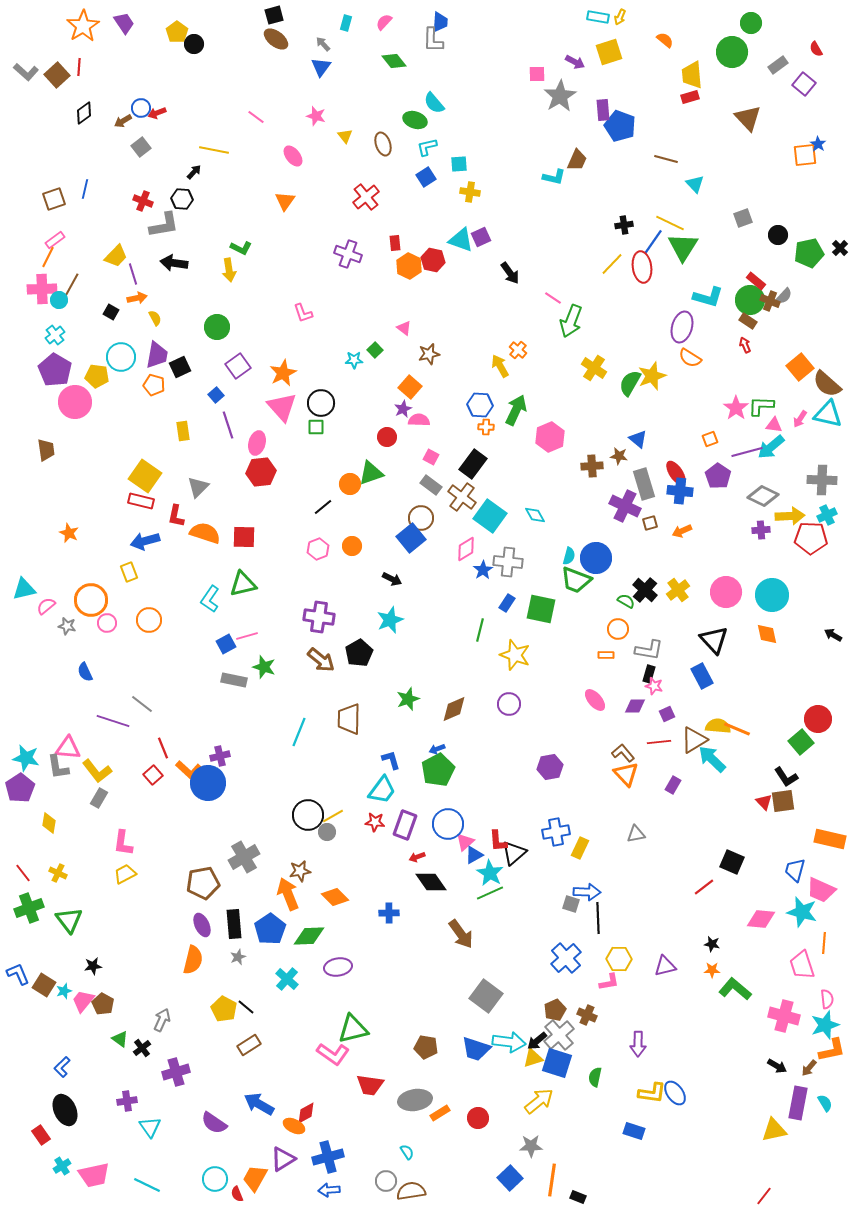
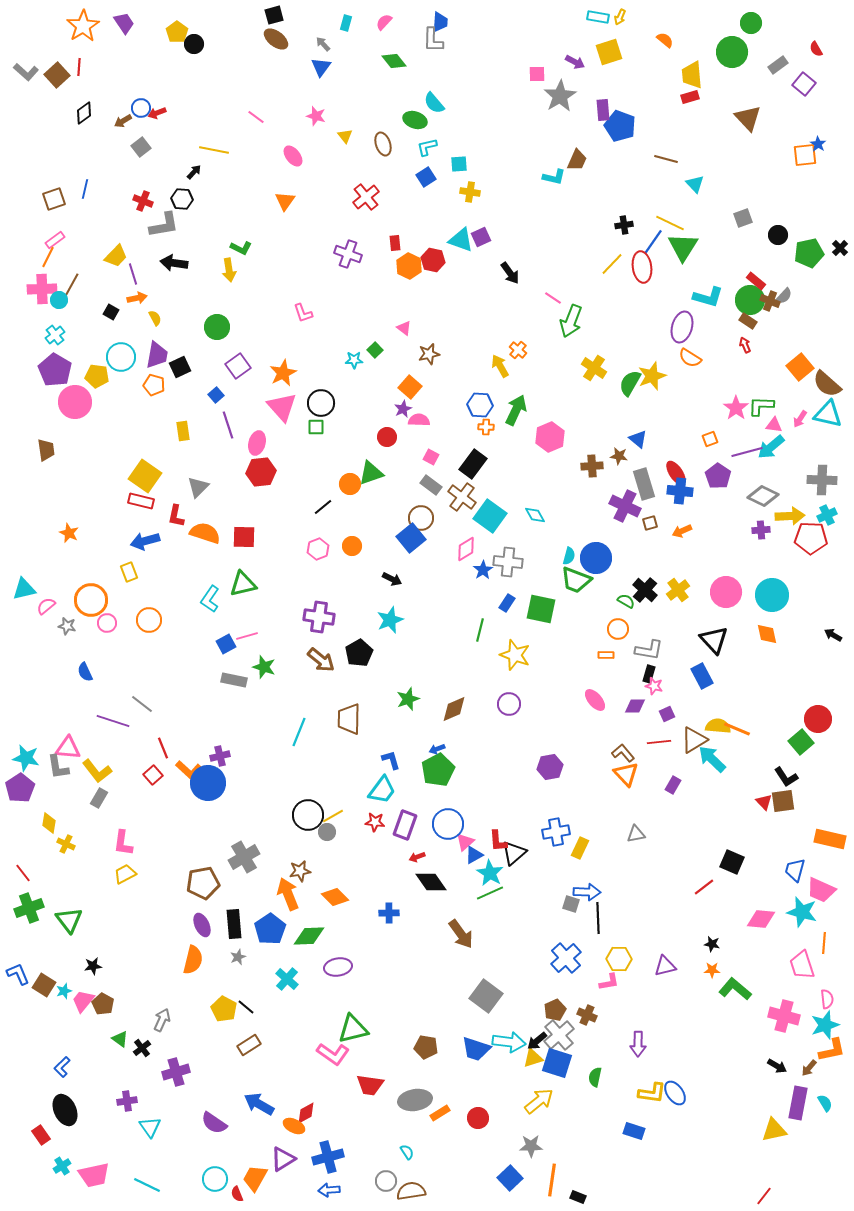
yellow cross at (58, 873): moved 8 px right, 29 px up
